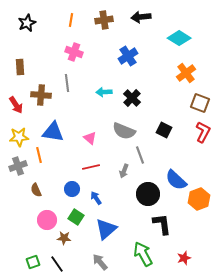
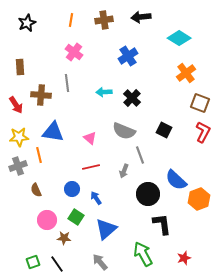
pink cross at (74, 52): rotated 18 degrees clockwise
